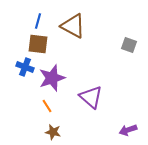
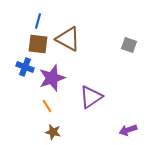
brown triangle: moved 5 px left, 13 px down
purple triangle: rotated 45 degrees clockwise
